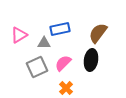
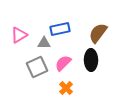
black ellipse: rotated 10 degrees counterclockwise
